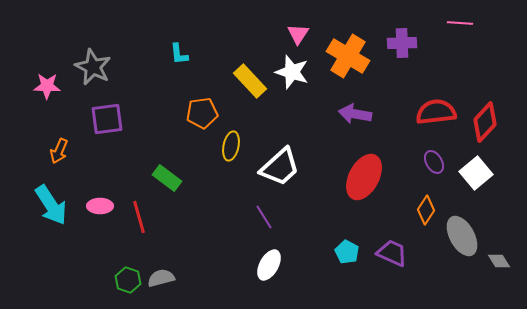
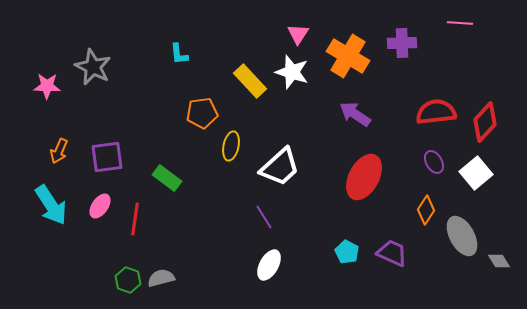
purple arrow: rotated 24 degrees clockwise
purple square: moved 38 px down
pink ellipse: rotated 55 degrees counterclockwise
red line: moved 4 px left, 2 px down; rotated 24 degrees clockwise
